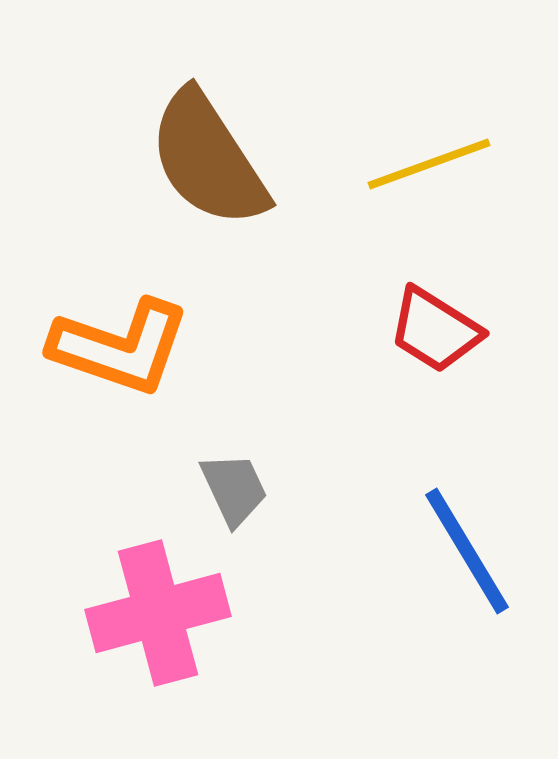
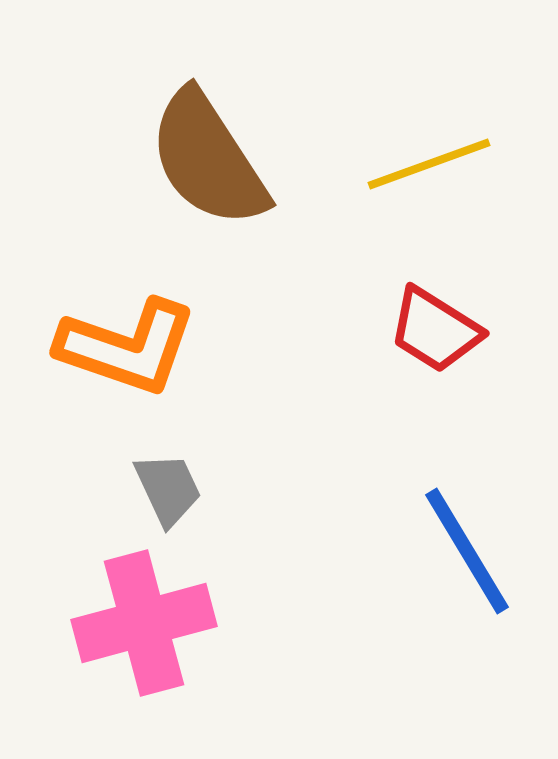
orange L-shape: moved 7 px right
gray trapezoid: moved 66 px left
pink cross: moved 14 px left, 10 px down
